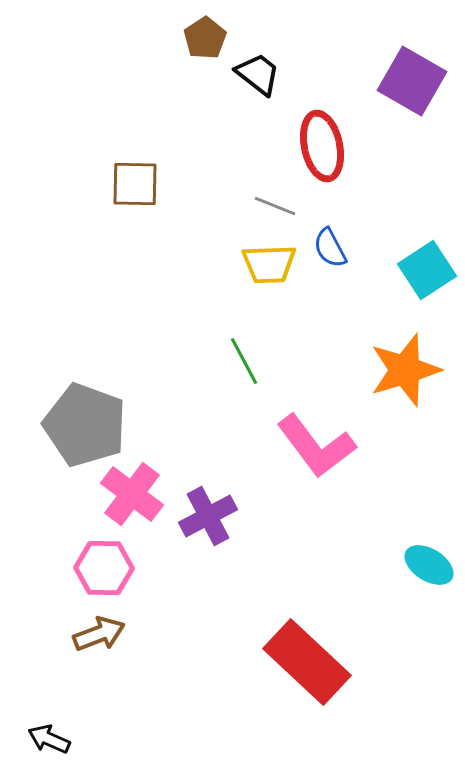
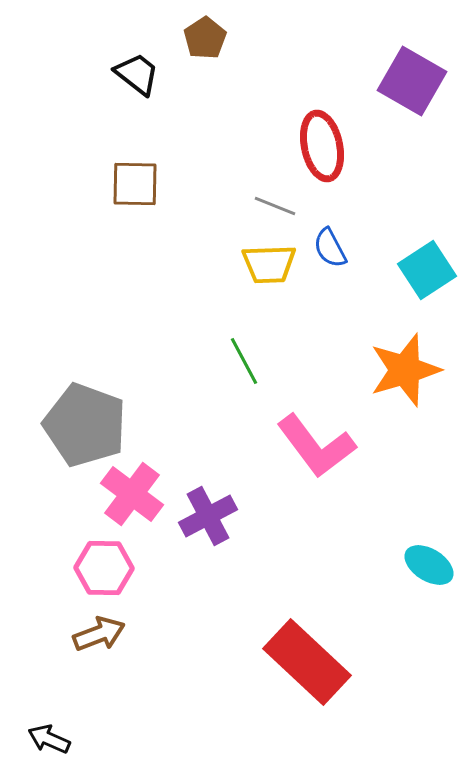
black trapezoid: moved 121 px left
